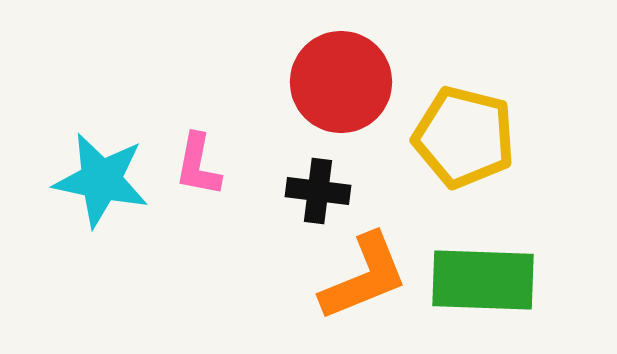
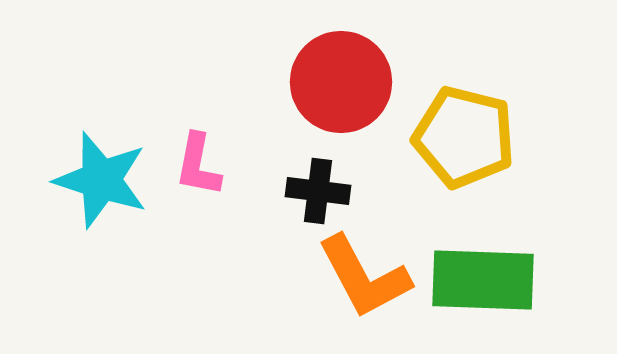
cyan star: rotated 6 degrees clockwise
orange L-shape: rotated 84 degrees clockwise
